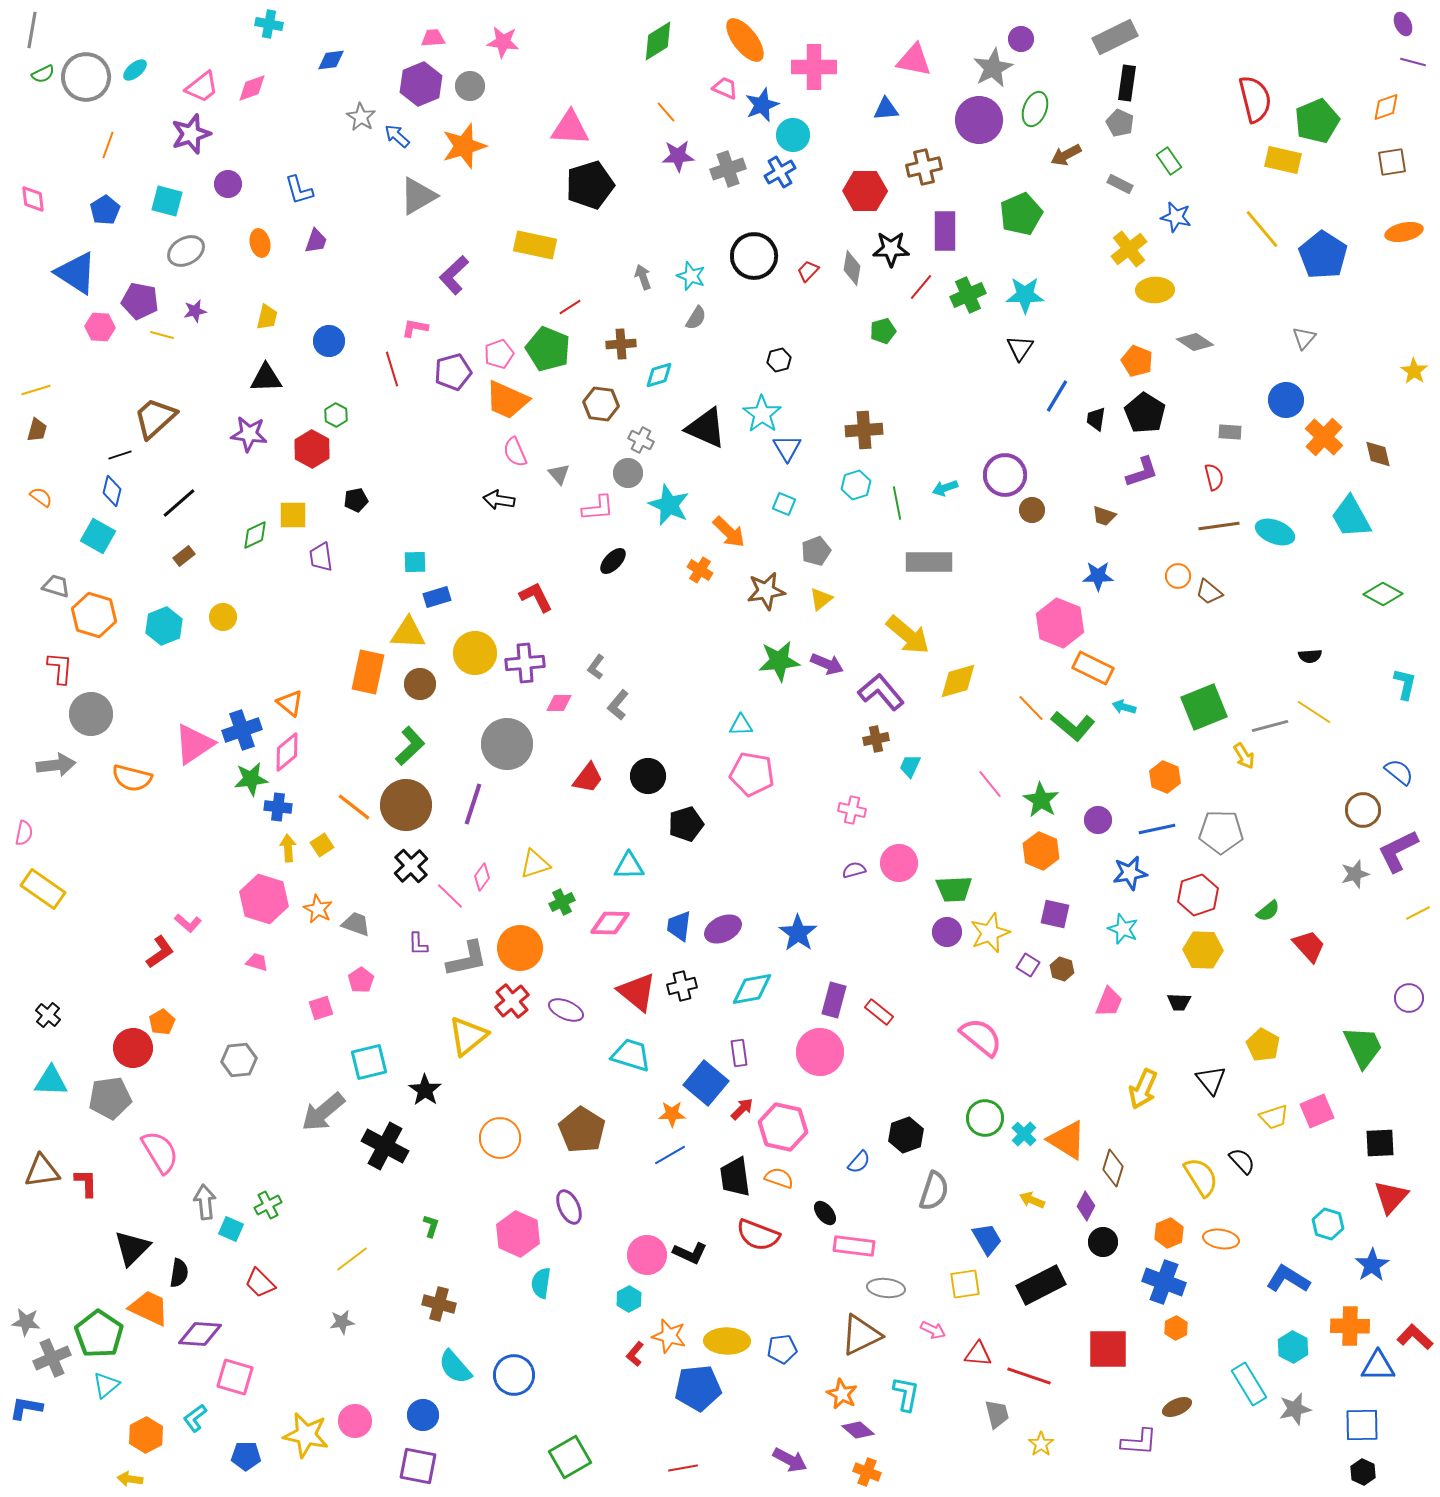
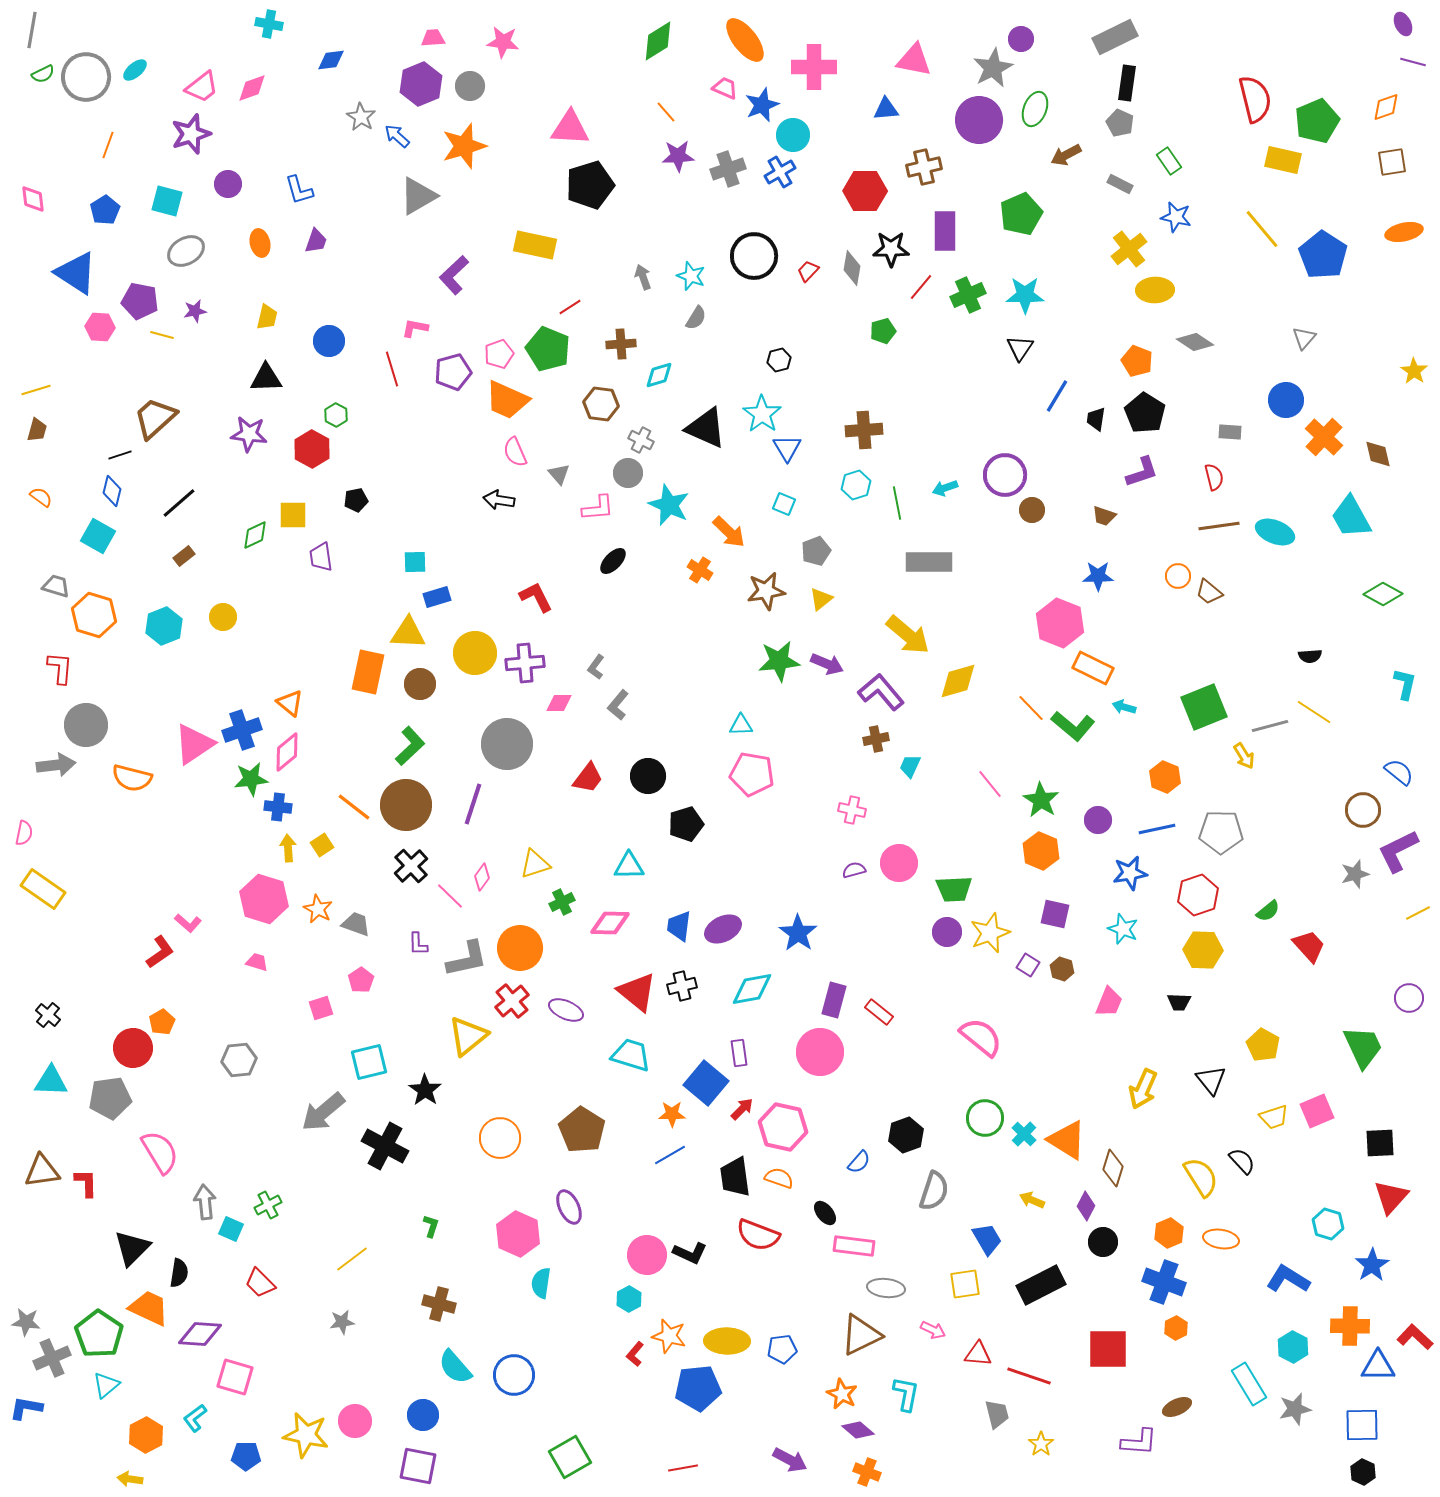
gray circle at (91, 714): moved 5 px left, 11 px down
